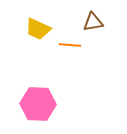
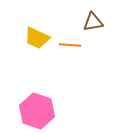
yellow trapezoid: moved 1 px left, 9 px down
pink hexagon: moved 1 px left, 7 px down; rotated 16 degrees clockwise
